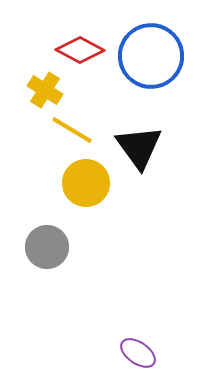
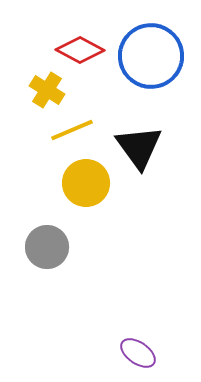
yellow cross: moved 2 px right
yellow line: rotated 54 degrees counterclockwise
